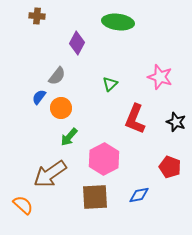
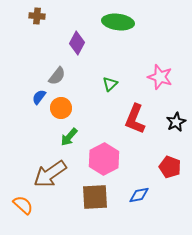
black star: rotated 24 degrees clockwise
